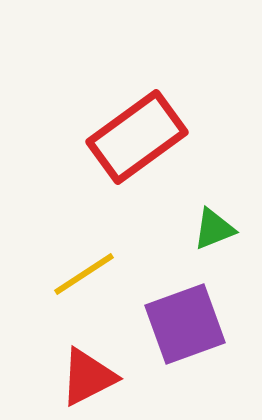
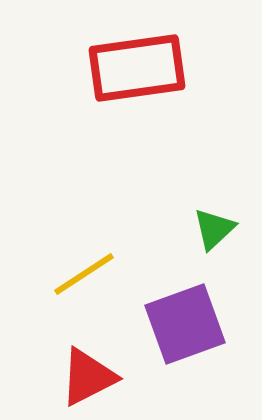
red rectangle: moved 69 px up; rotated 28 degrees clockwise
green triangle: rotated 21 degrees counterclockwise
